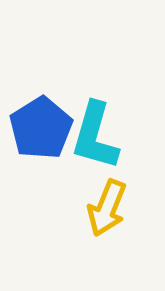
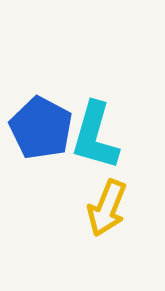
blue pentagon: rotated 12 degrees counterclockwise
